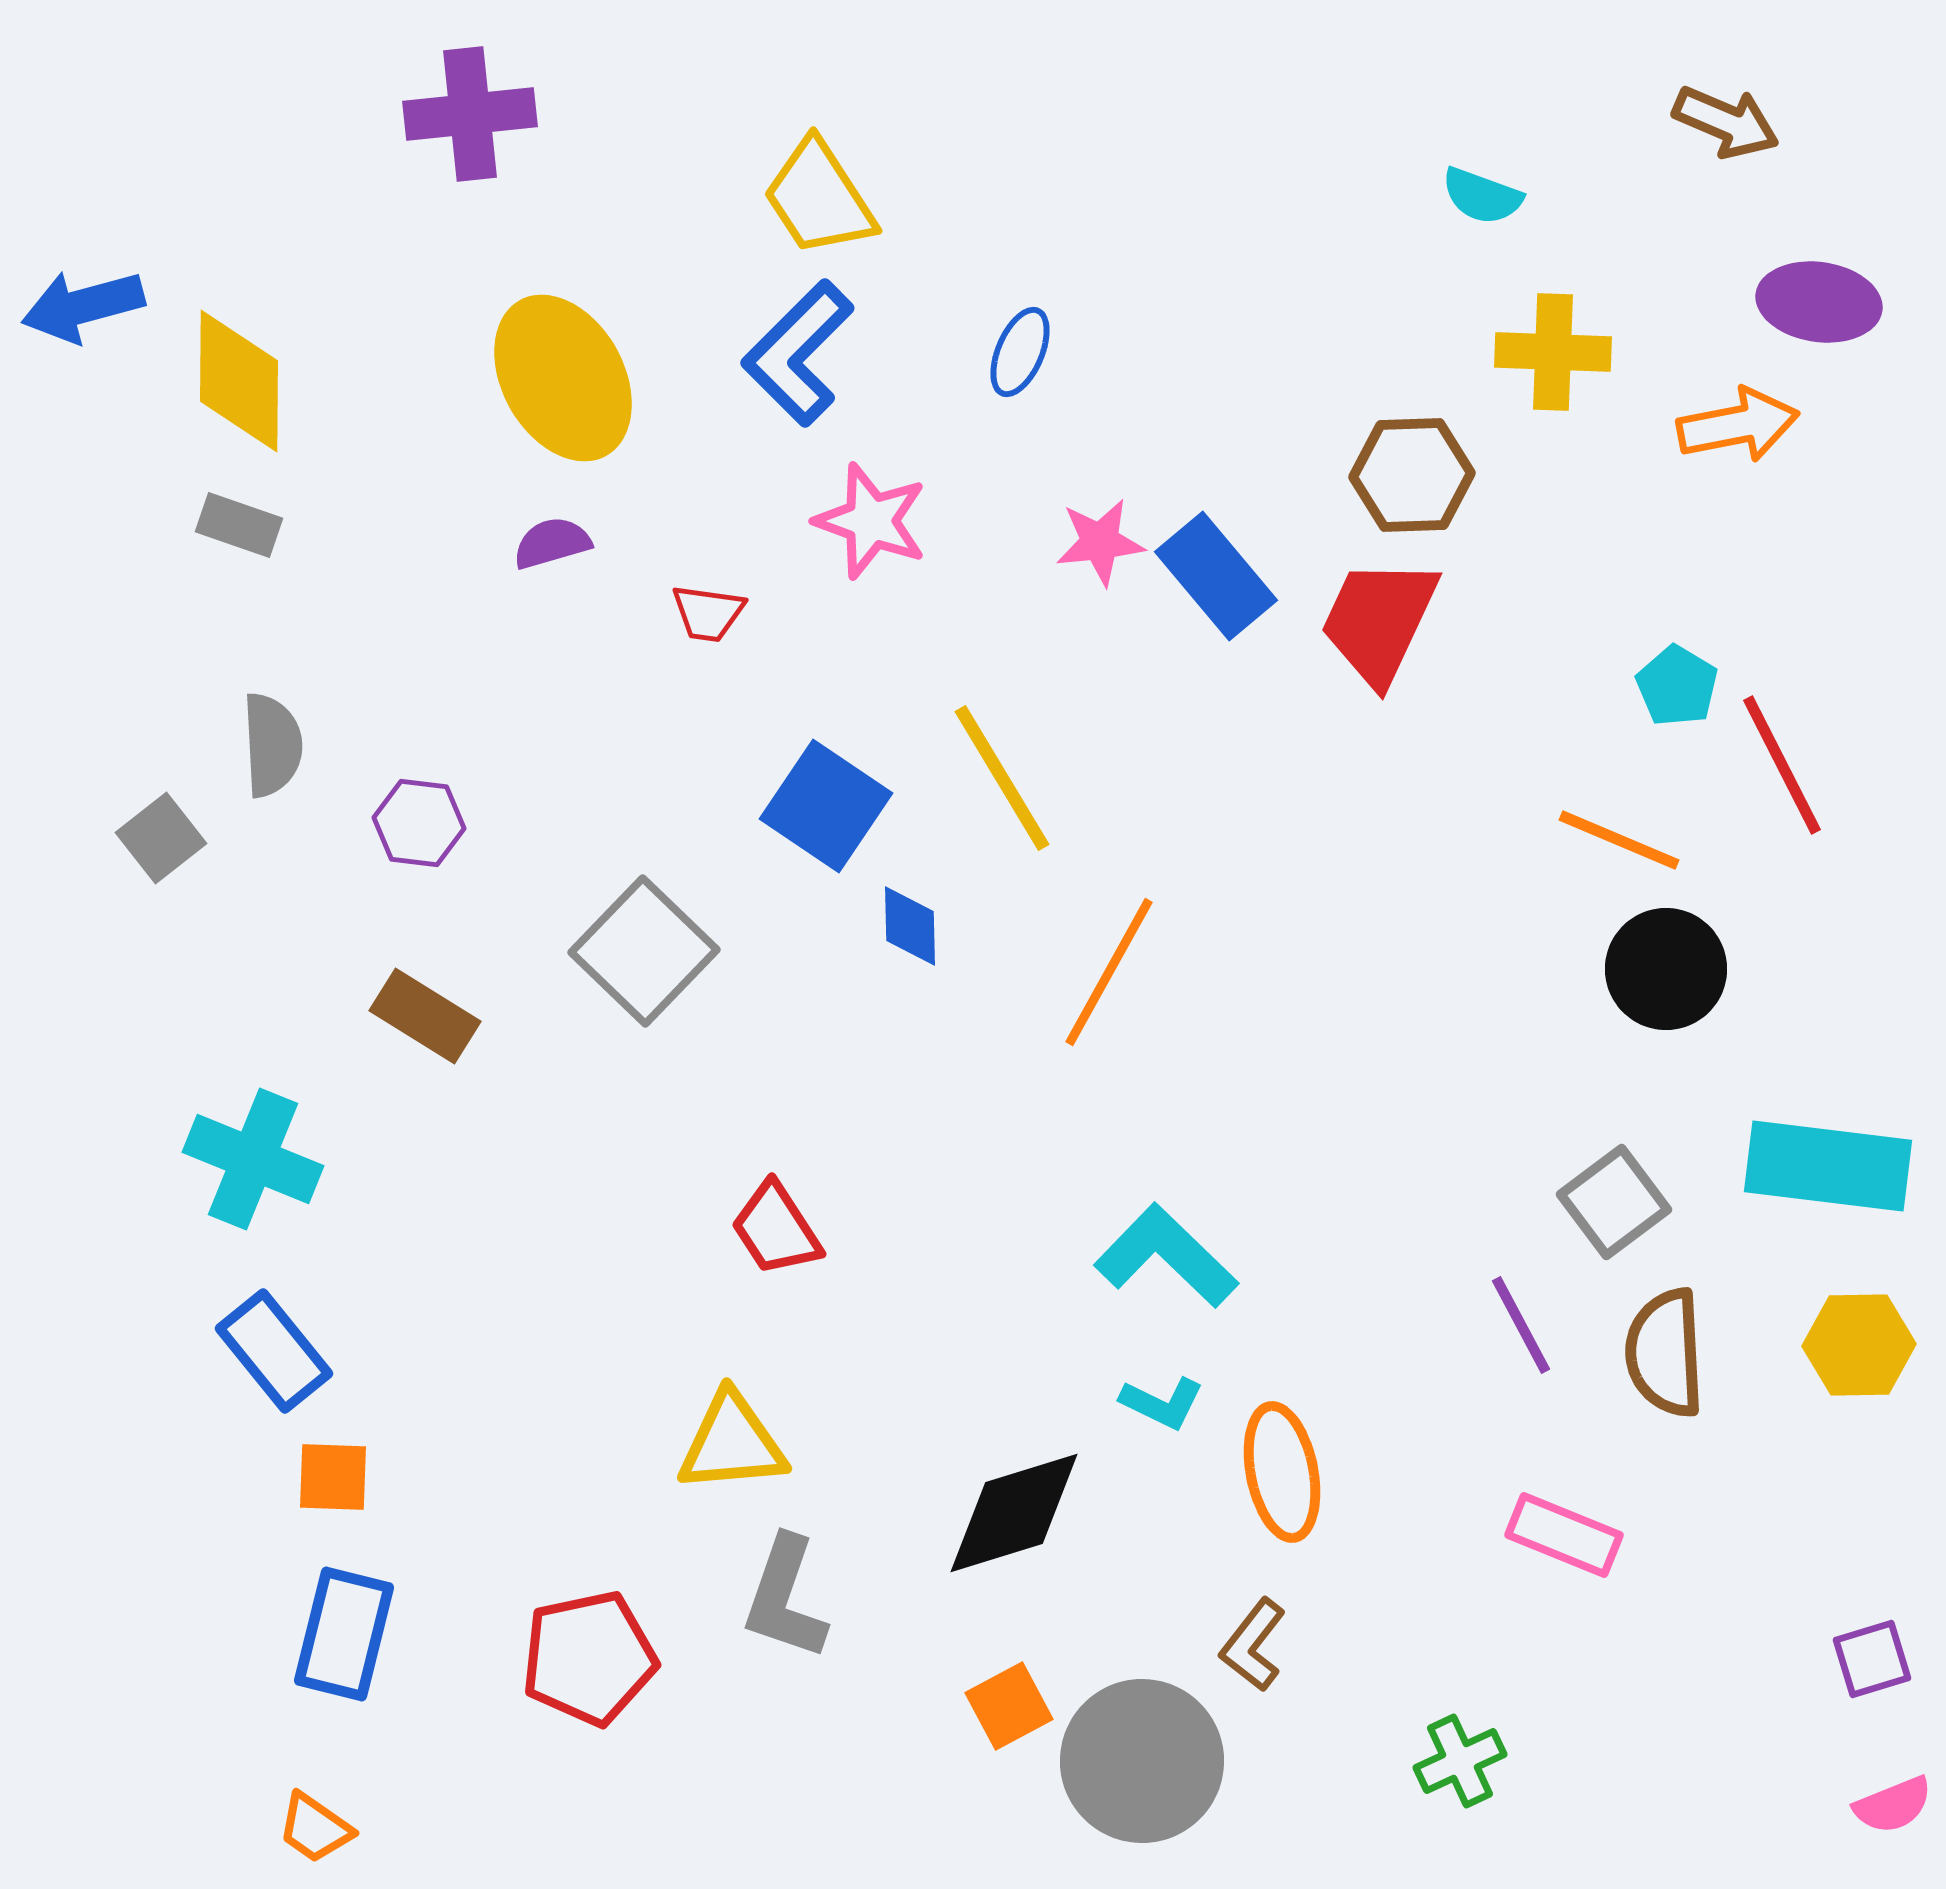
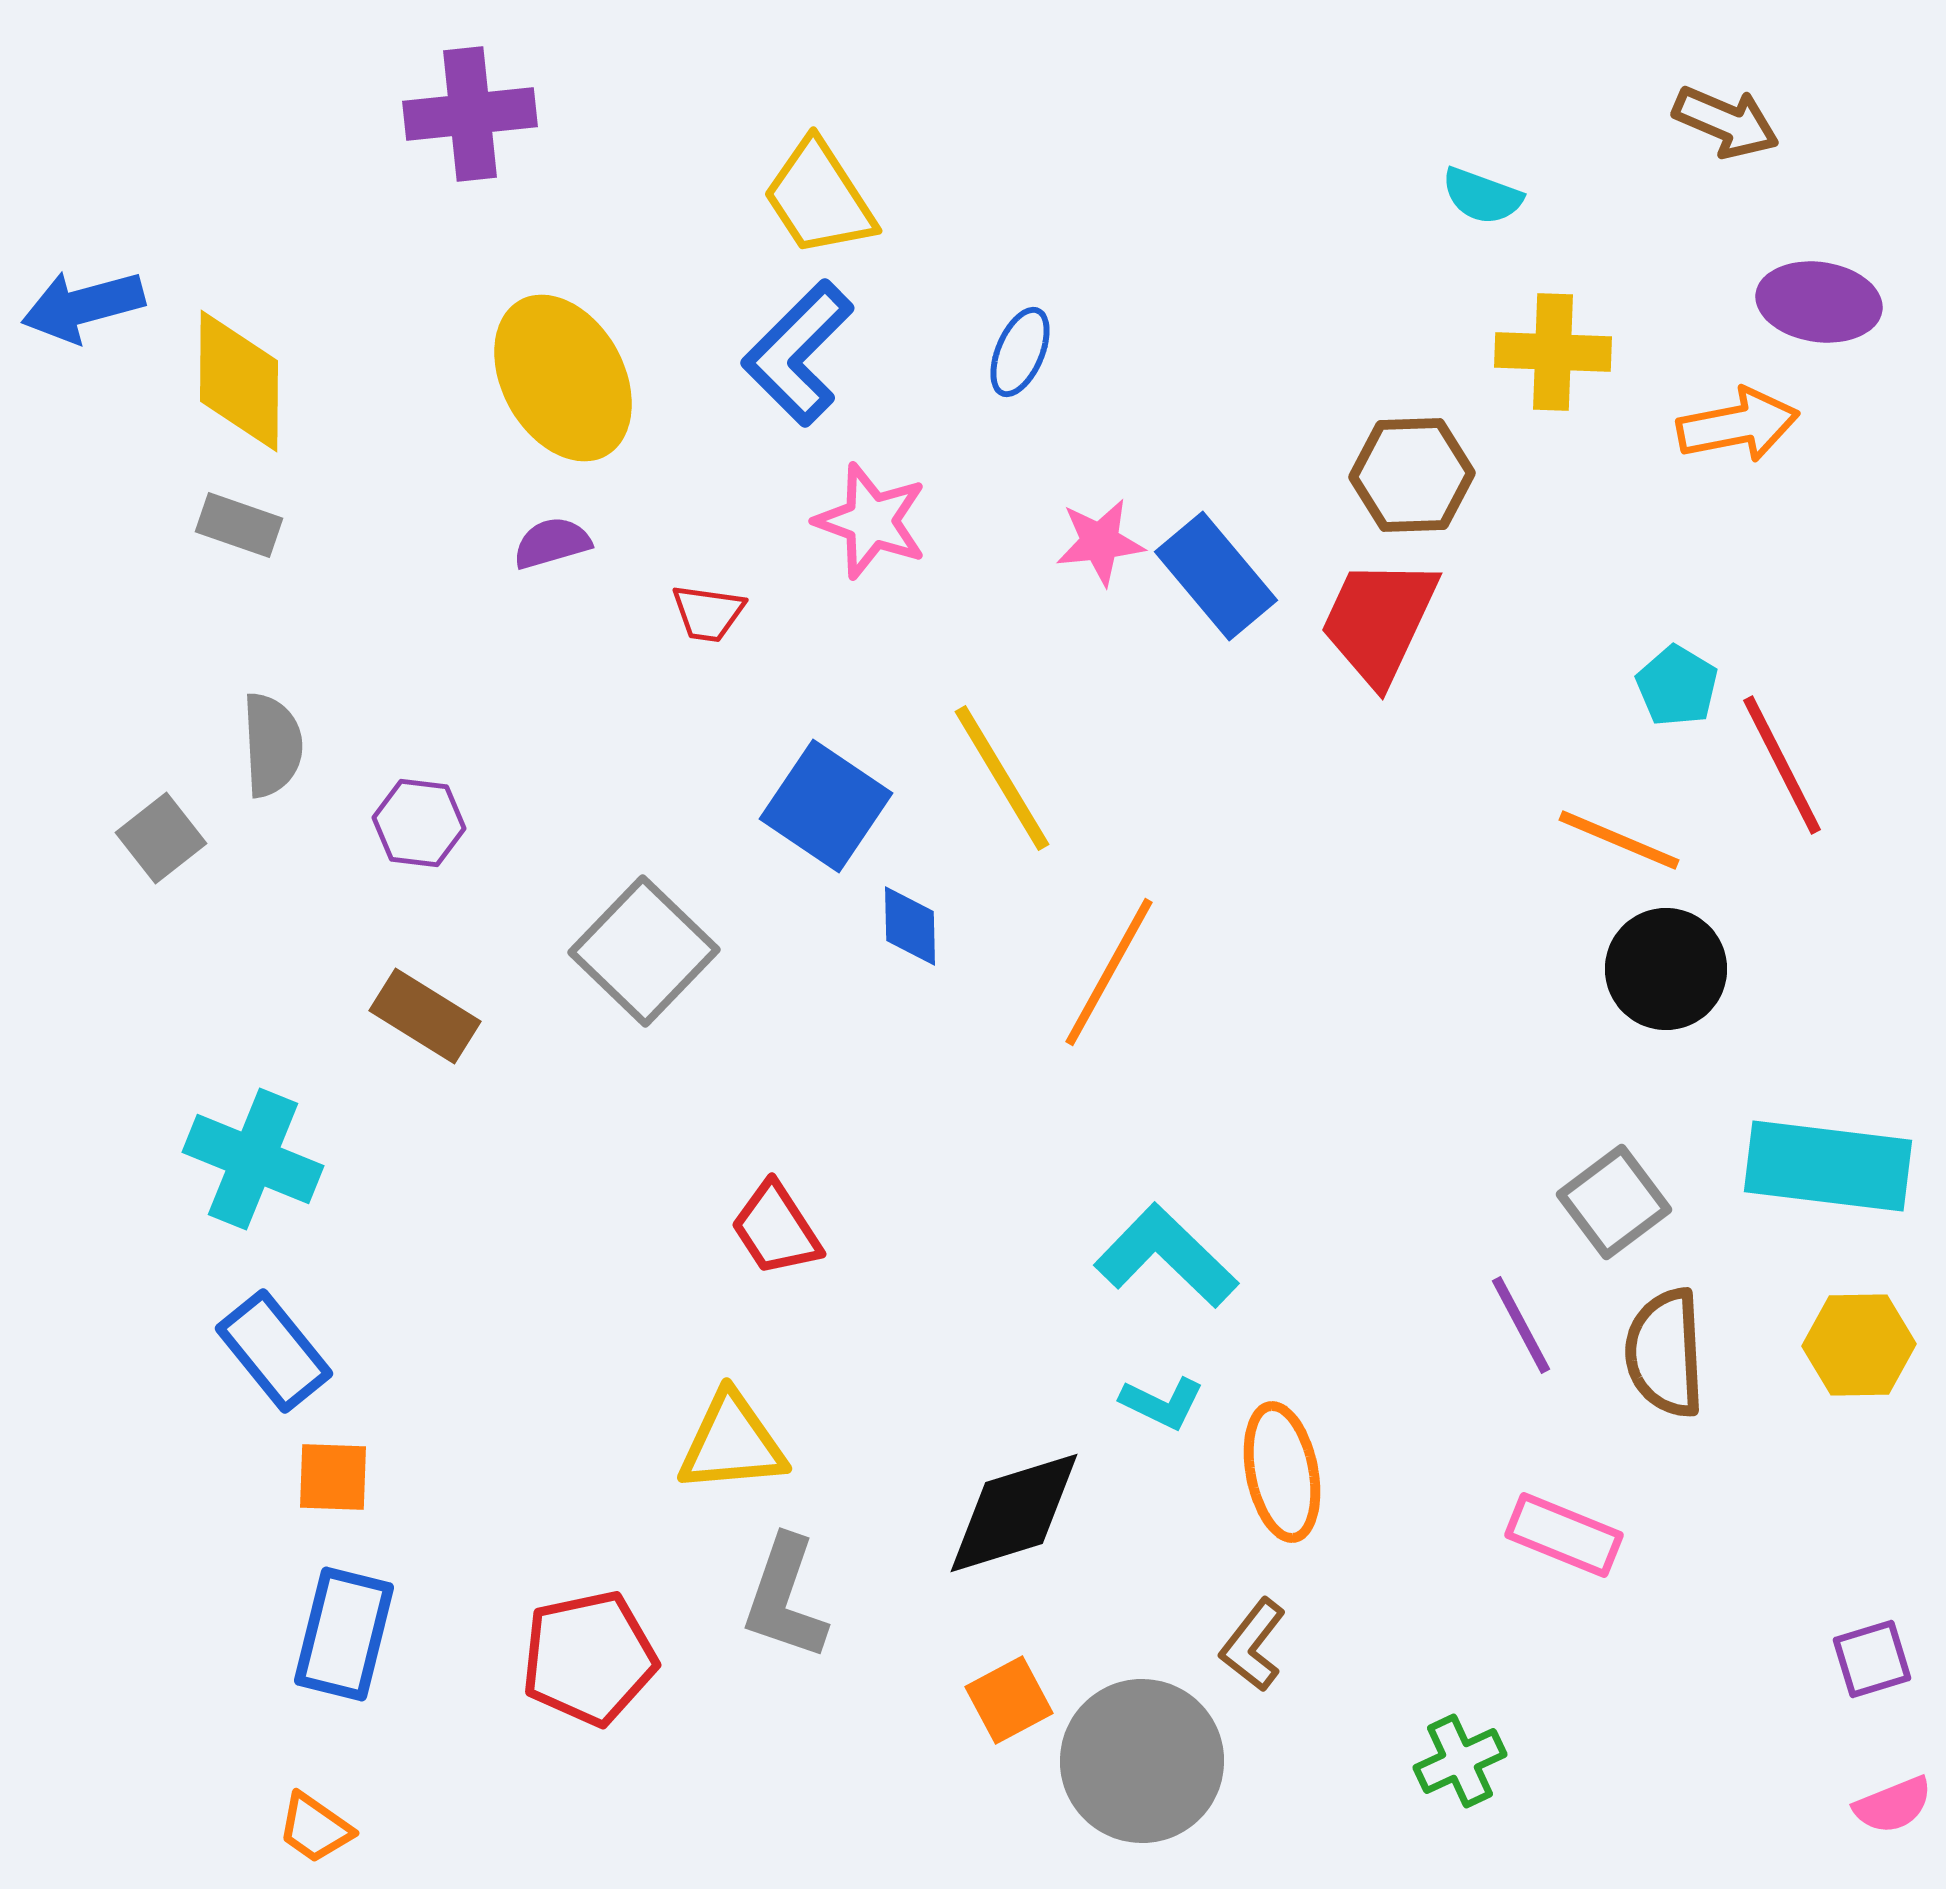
orange square at (1009, 1706): moved 6 px up
